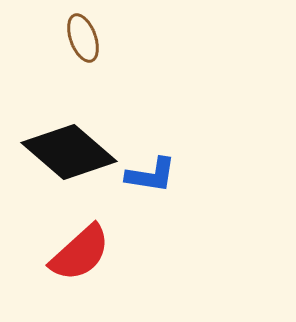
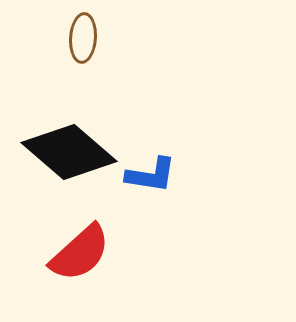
brown ellipse: rotated 24 degrees clockwise
